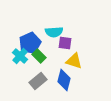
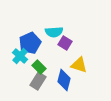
purple square: rotated 24 degrees clockwise
green rectangle: moved 11 px down
yellow triangle: moved 5 px right, 4 px down
gray rectangle: rotated 18 degrees counterclockwise
